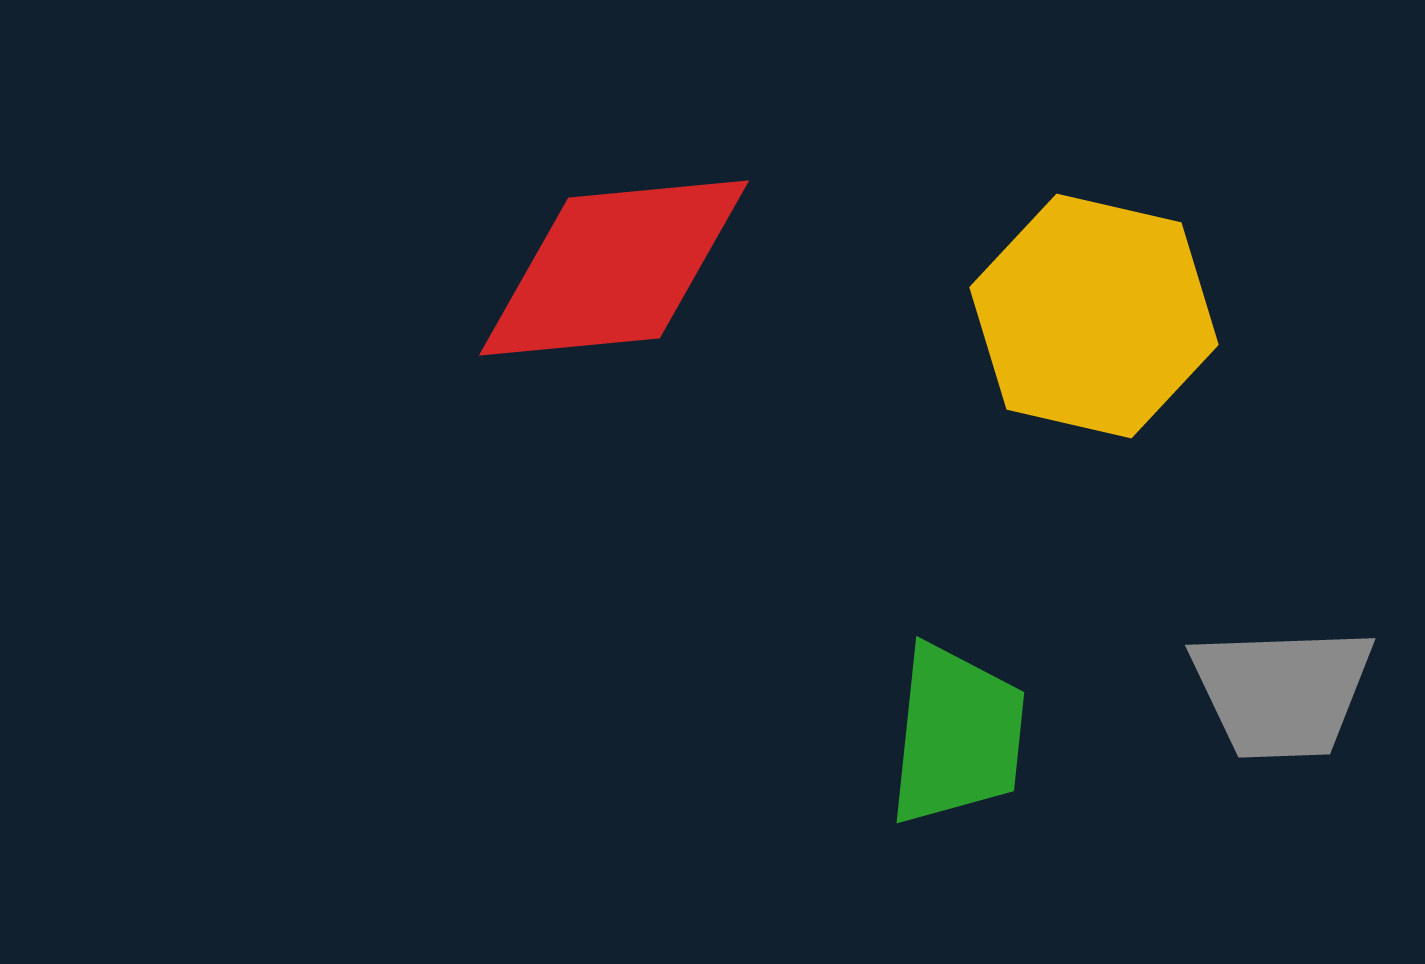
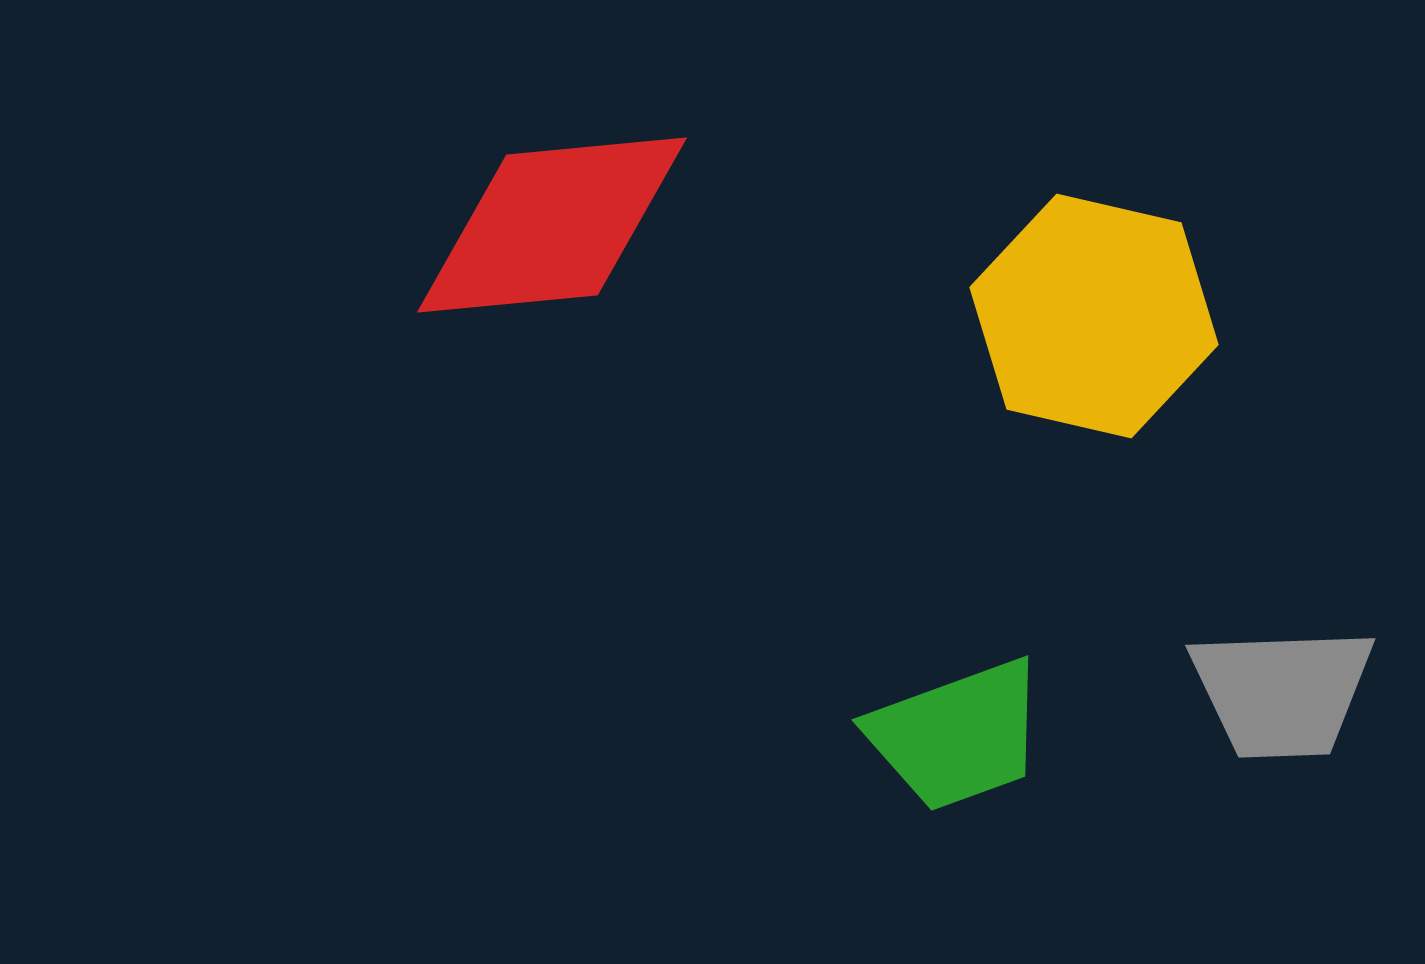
red diamond: moved 62 px left, 43 px up
green trapezoid: rotated 64 degrees clockwise
